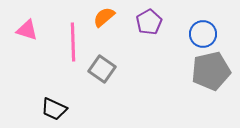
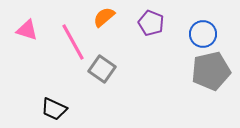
purple pentagon: moved 2 px right, 1 px down; rotated 20 degrees counterclockwise
pink line: rotated 27 degrees counterclockwise
